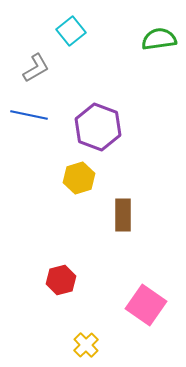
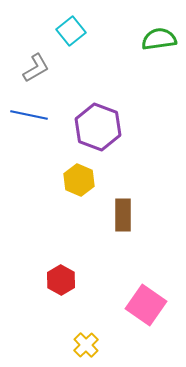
yellow hexagon: moved 2 px down; rotated 20 degrees counterclockwise
red hexagon: rotated 16 degrees counterclockwise
